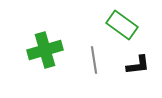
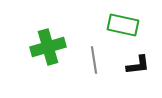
green rectangle: moved 1 px right; rotated 24 degrees counterclockwise
green cross: moved 3 px right, 3 px up
